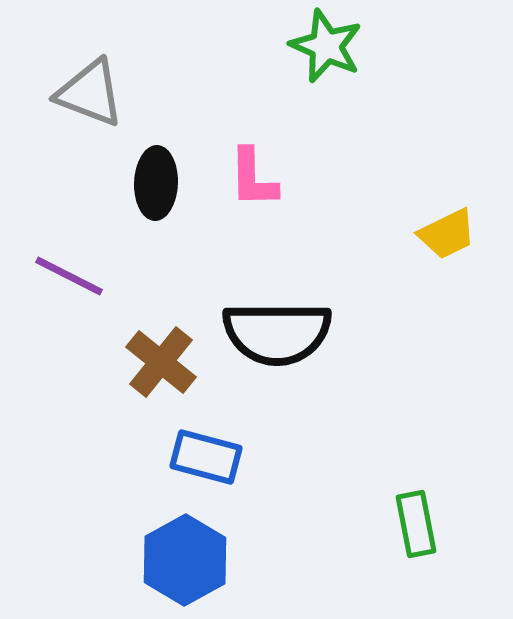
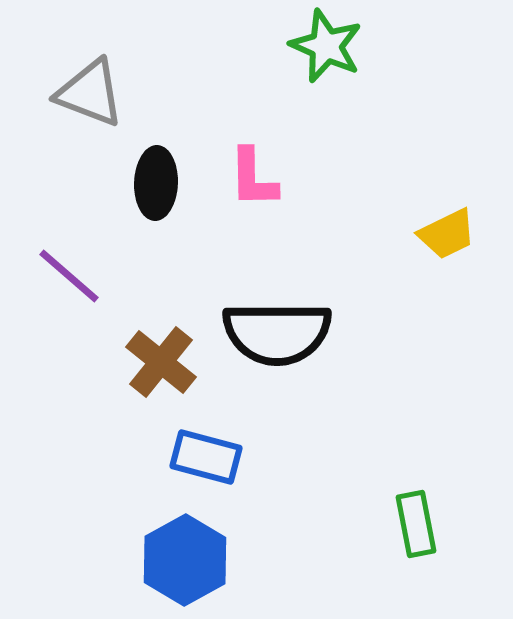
purple line: rotated 14 degrees clockwise
